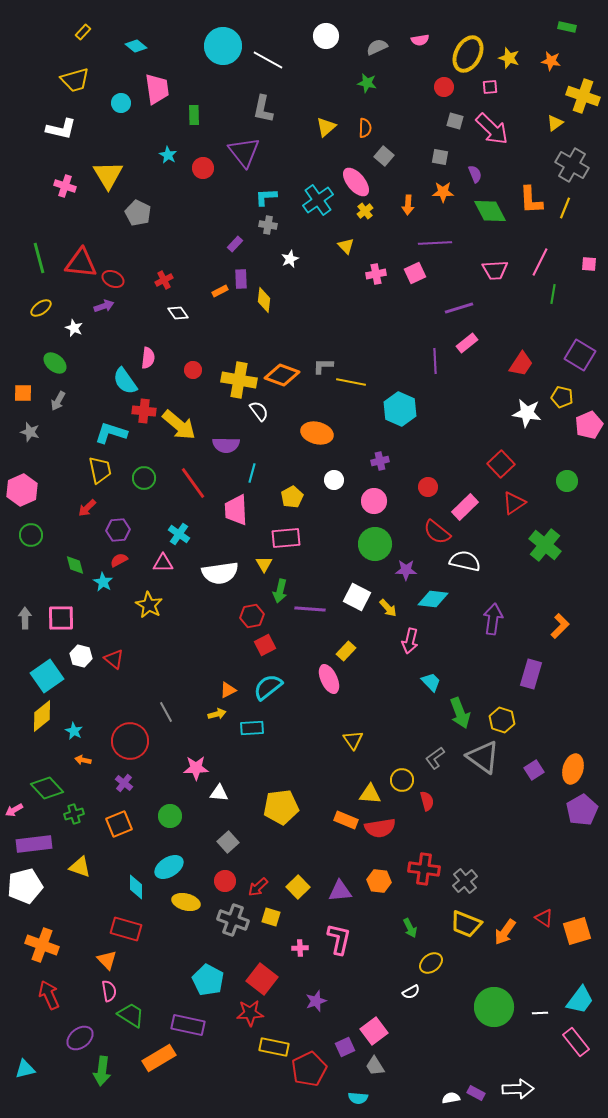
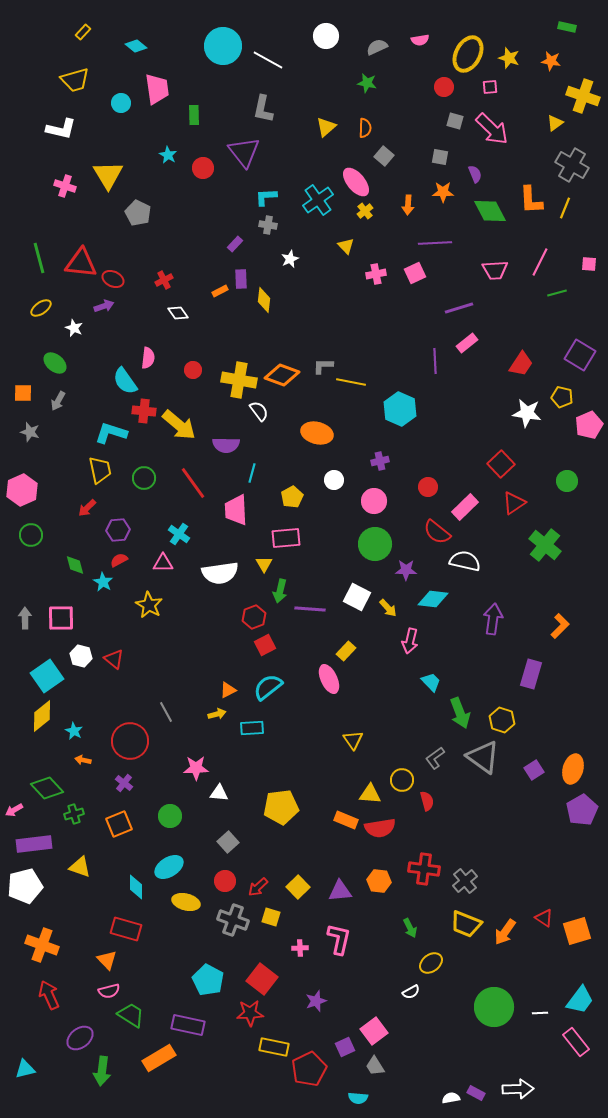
green line at (553, 294): moved 4 px right, 1 px up; rotated 66 degrees clockwise
red hexagon at (252, 616): moved 2 px right, 1 px down; rotated 10 degrees counterclockwise
pink semicircle at (109, 991): rotated 85 degrees clockwise
